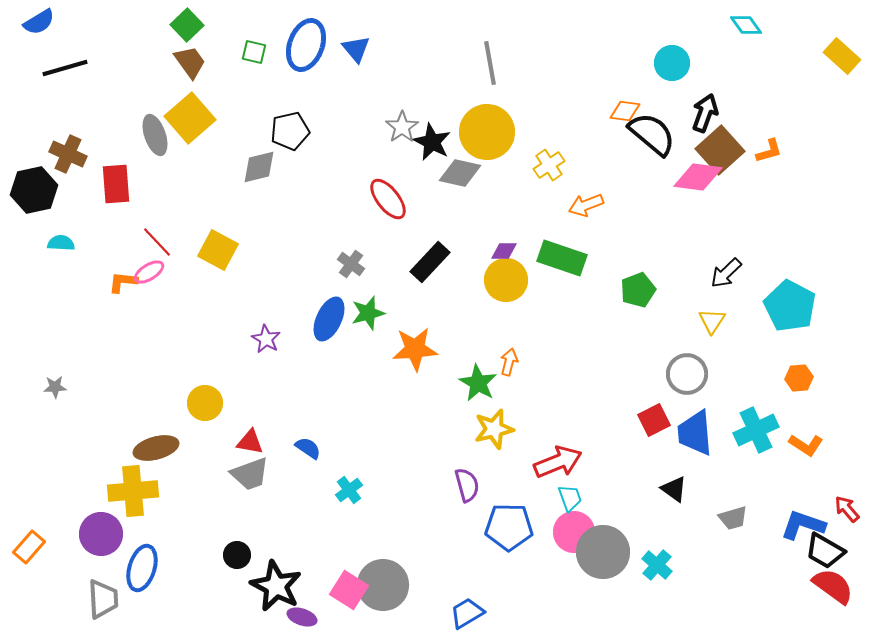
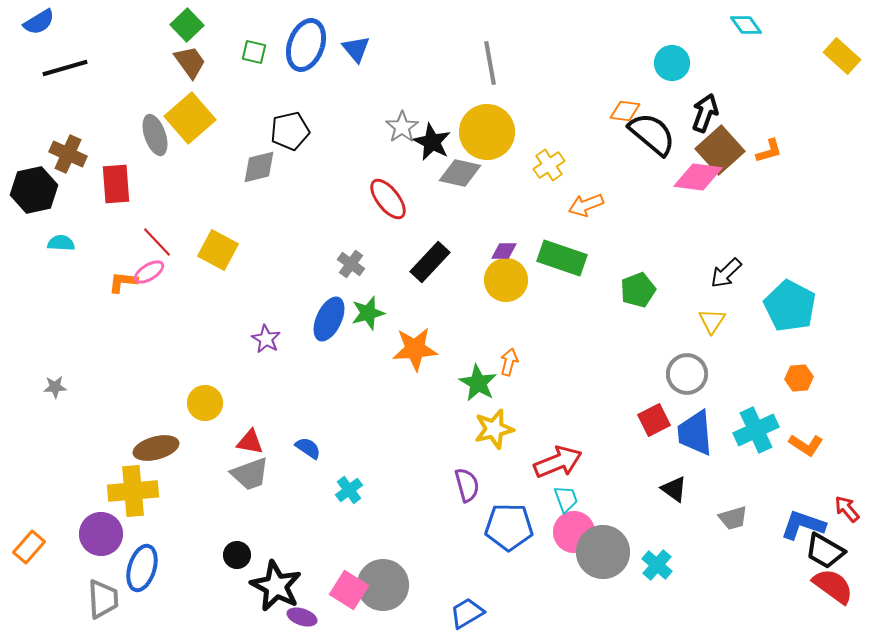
cyan trapezoid at (570, 498): moved 4 px left, 1 px down
